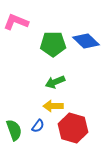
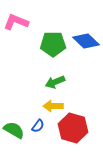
green semicircle: rotated 40 degrees counterclockwise
